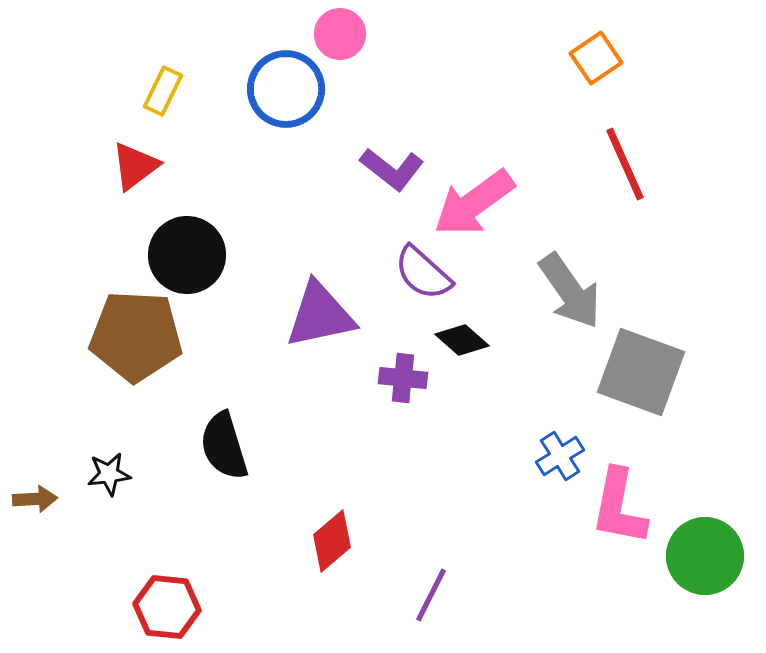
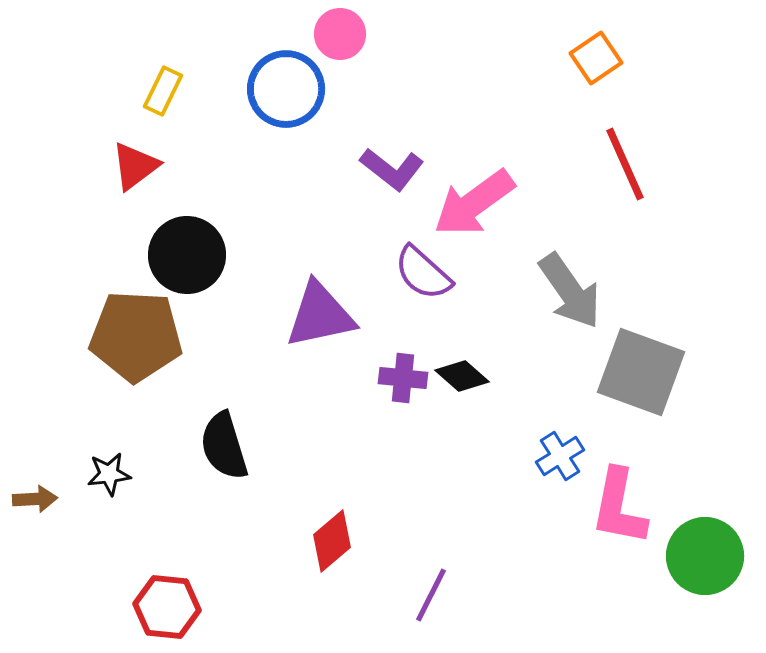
black diamond: moved 36 px down
